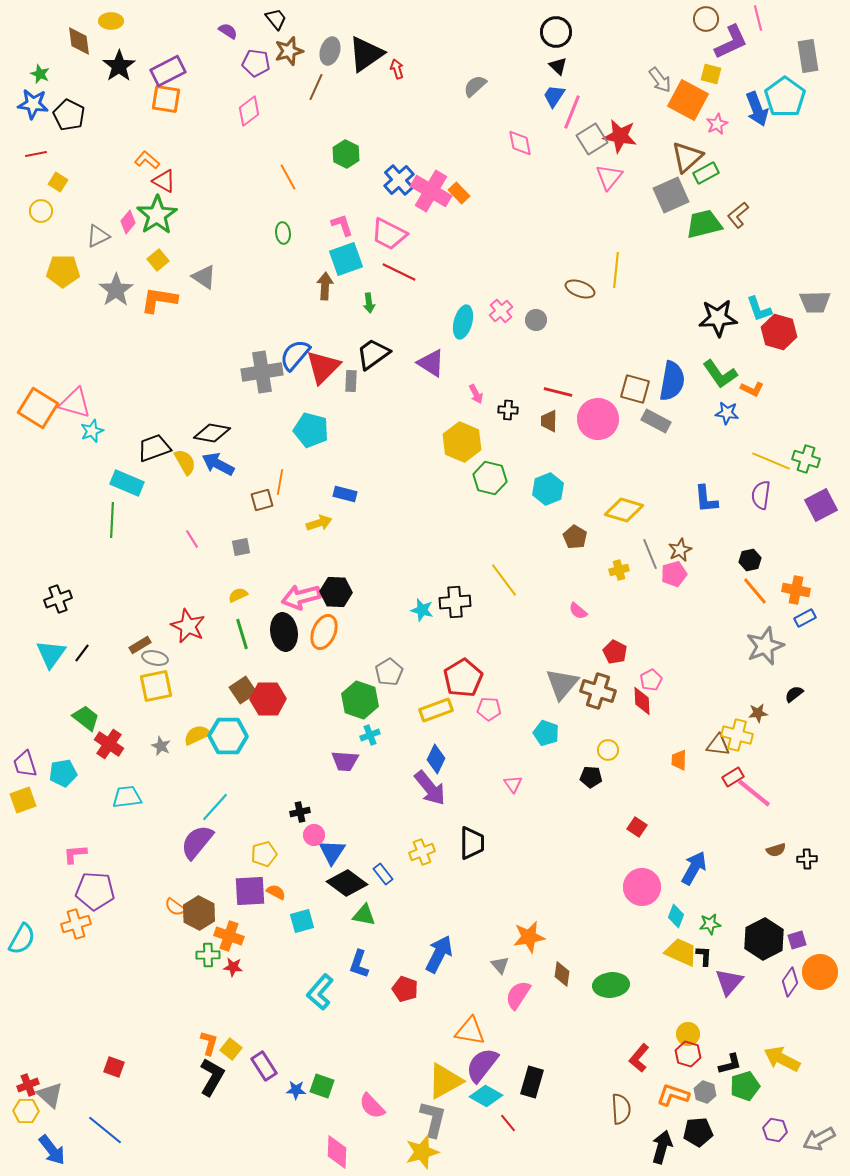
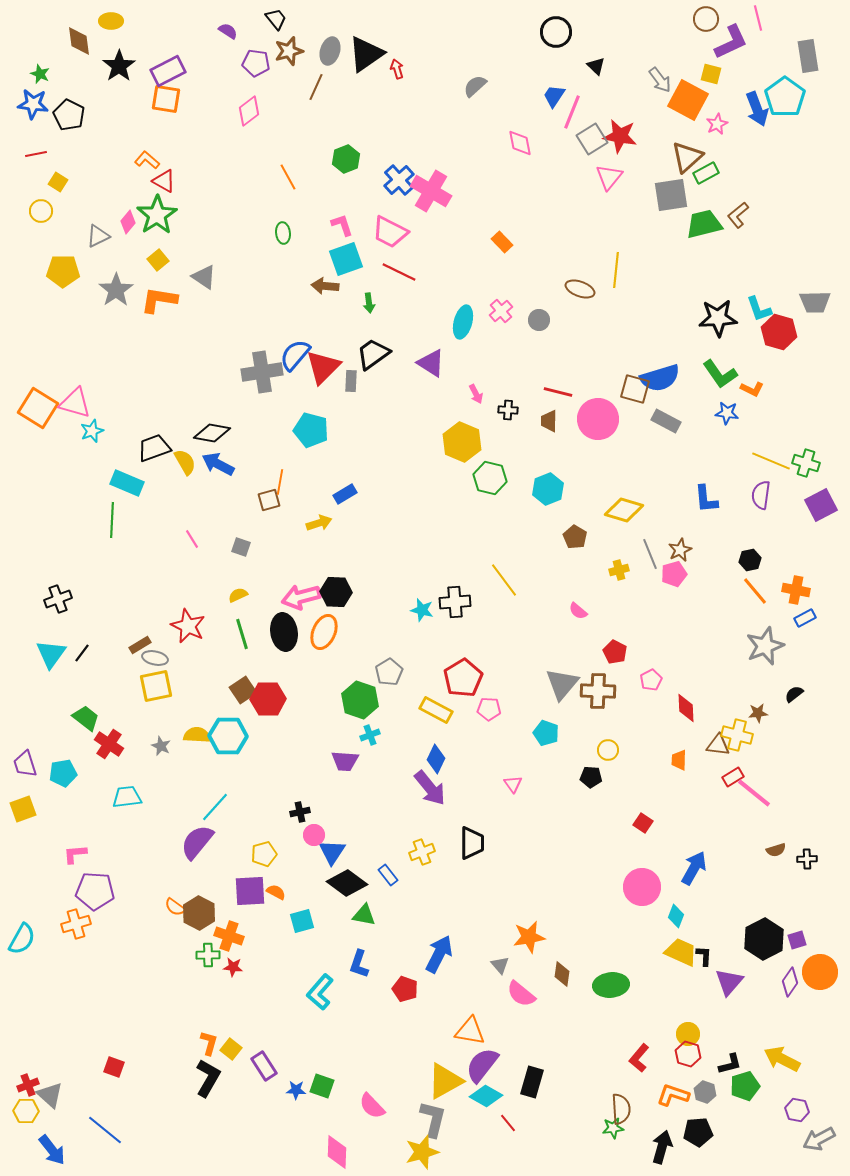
black triangle at (558, 66): moved 38 px right
green hexagon at (346, 154): moved 5 px down; rotated 12 degrees clockwise
orange rectangle at (459, 193): moved 43 px right, 49 px down
gray square at (671, 195): rotated 15 degrees clockwise
pink trapezoid at (389, 234): moved 1 px right, 2 px up
brown arrow at (325, 286): rotated 88 degrees counterclockwise
gray circle at (536, 320): moved 3 px right
blue semicircle at (672, 381): moved 12 px left, 3 px up; rotated 63 degrees clockwise
gray rectangle at (656, 421): moved 10 px right
green cross at (806, 459): moved 4 px down
blue rectangle at (345, 494): rotated 45 degrees counterclockwise
brown square at (262, 500): moved 7 px right
gray square at (241, 547): rotated 30 degrees clockwise
brown cross at (598, 691): rotated 16 degrees counterclockwise
red diamond at (642, 701): moved 44 px right, 7 px down
yellow rectangle at (436, 710): rotated 48 degrees clockwise
yellow semicircle at (197, 735): rotated 28 degrees clockwise
yellow square at (23, 800): moved 9 px down
red square at (637, 827): moved 6 px right, 4 px up
blue rectangle at (383, 874): moved 5 px right, 1 px down
green star at (710, 924): moved 97 px left, 204 px down
pink semicircle at (518, 995): moved 3 px right, 1 px up; rotated 84 degrees counterclockwise
black L-shape at (212, 1077): moved 4 px left, 1 px down
purple hexagon at (775, 1130): moved 22 px right, 20 px up
